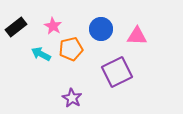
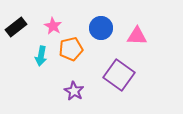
blue circle: moved 1 px up
cyan arrow: moved 2 px down; rotated 108 degrees counterclockwise
purple square: moved 2 px right, 3 px down; rotated 28 degrees counterclockwise
purple star: moved 2 px right, 7 px up
